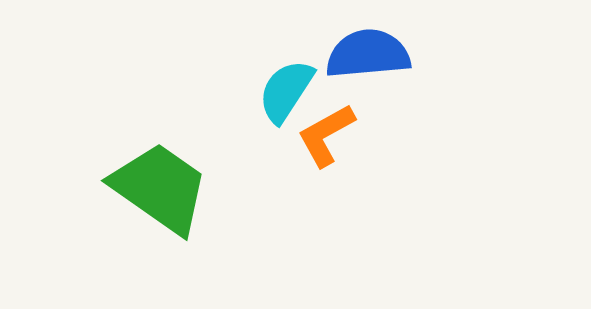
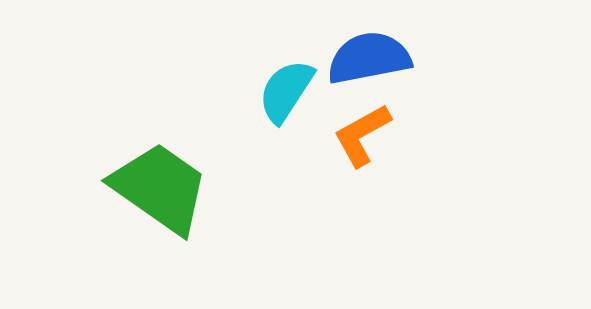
blue semicircle: moved 1 px right, 4 px down; rotated 6 degrees counterclockwise
orange L-shape: moved 36 px right
